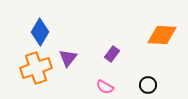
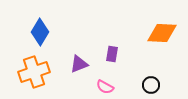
orange diamond: moved 2 px up
purple rectangle: rotated 28 degrees counterclockwise
purple triangle: moved 11 px right, 6 px down; rotated 30 degrees clockwise
orange cross: moved 2 px left, 4 px down
black circle: moved 3 px right
